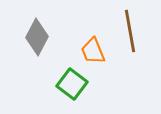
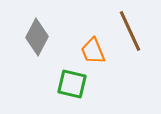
brown line: rotated 15 degrees counterclockwise
green square: rotated 24 degrees counterclockwise
